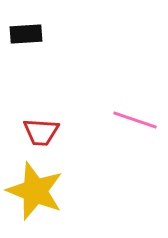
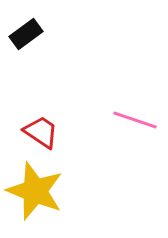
black rectangle: rotated 32 degrees counterclockwise
red trapezoid: rotated 150 degrees counterclockwise
